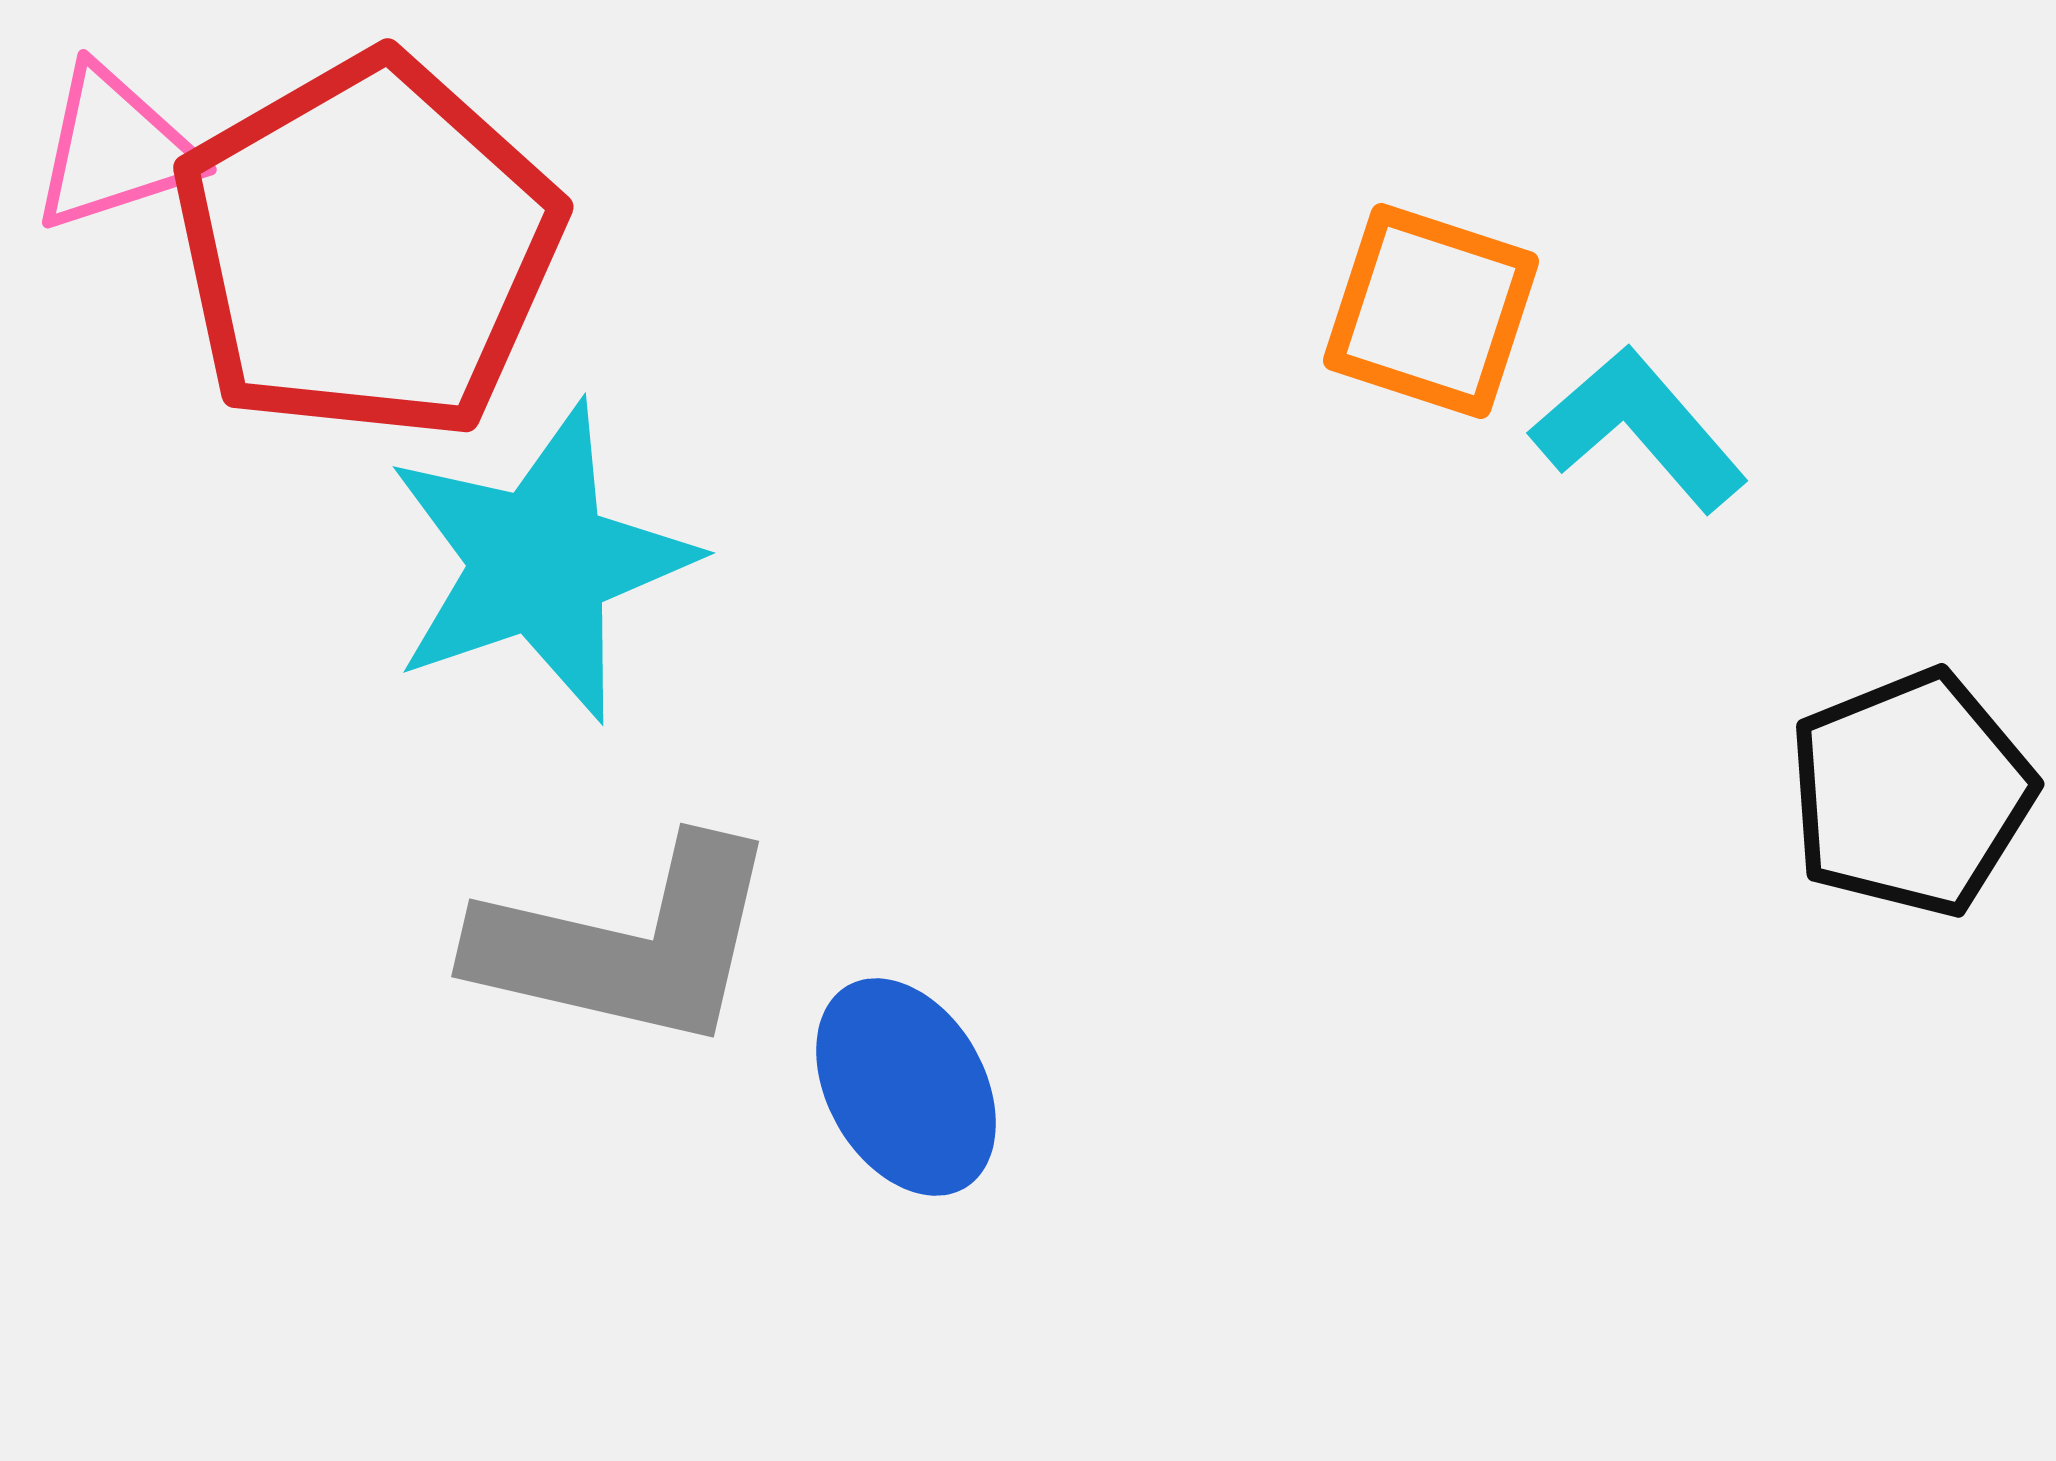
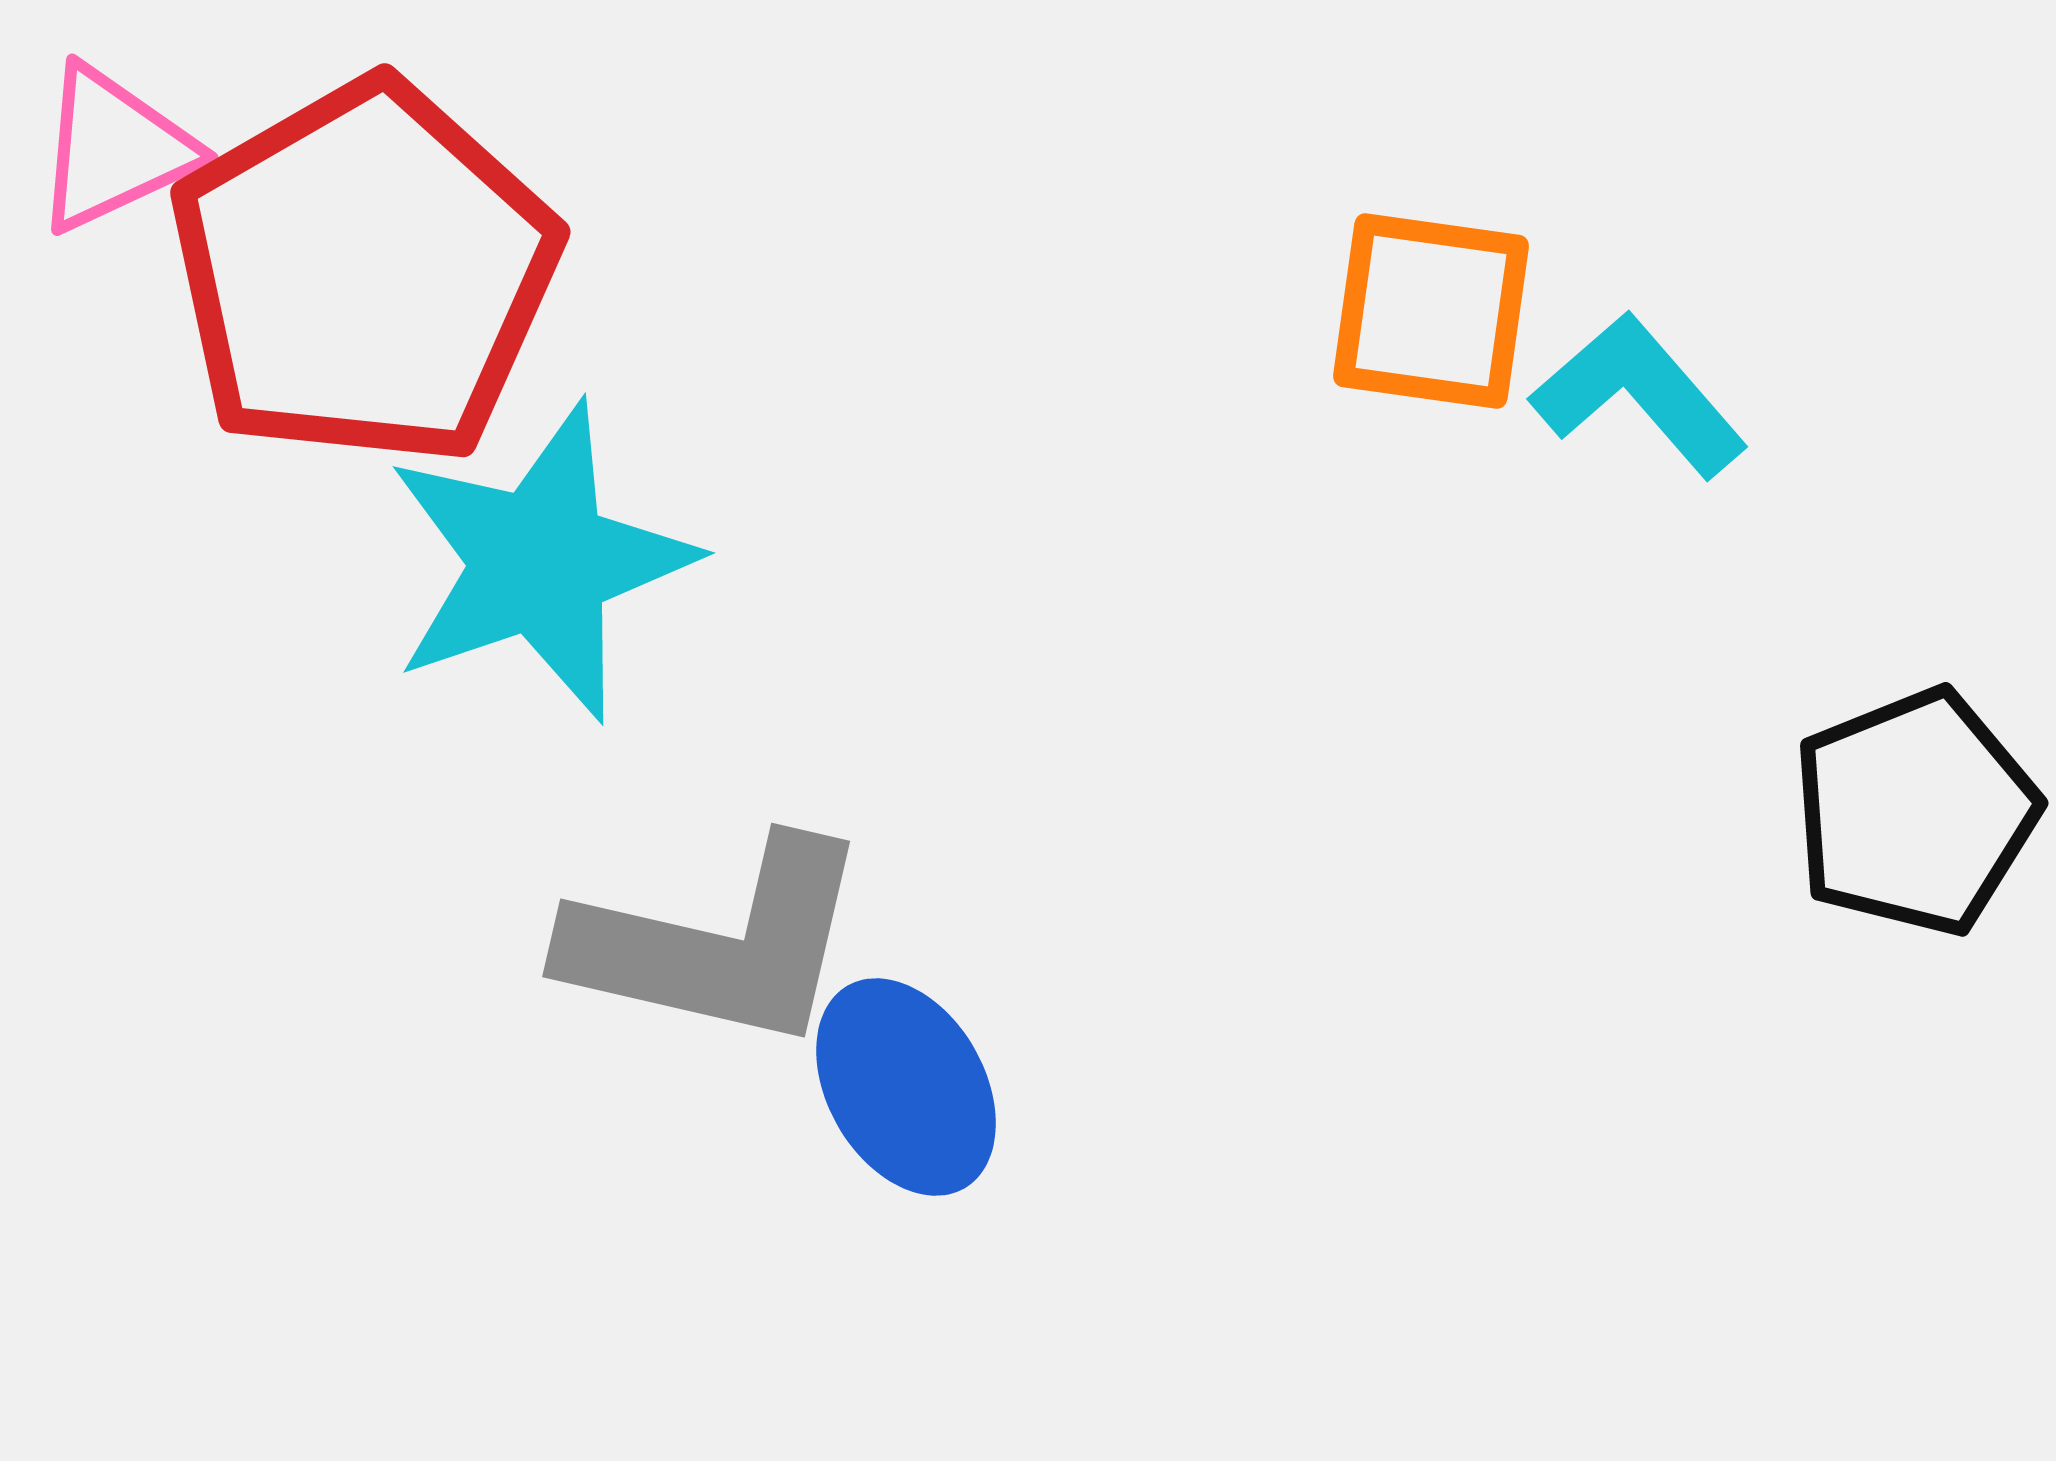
pink triangle: rotated 7 degrees counterclockwise
red pentagon: moved 3 px left, 25 px down
orange square: rotated 10 degrees counterclockwise
cyan L-shape: moved 34 px up
black pentagon: moved 4 px right, 19 px down
gray L-shape: moved 91 px right
